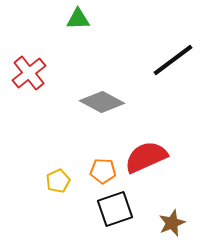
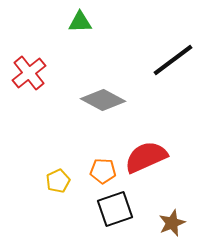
green triangle: moved 2 px right, 3 px down
gray diamond: moved 1 px right, 2 px up
